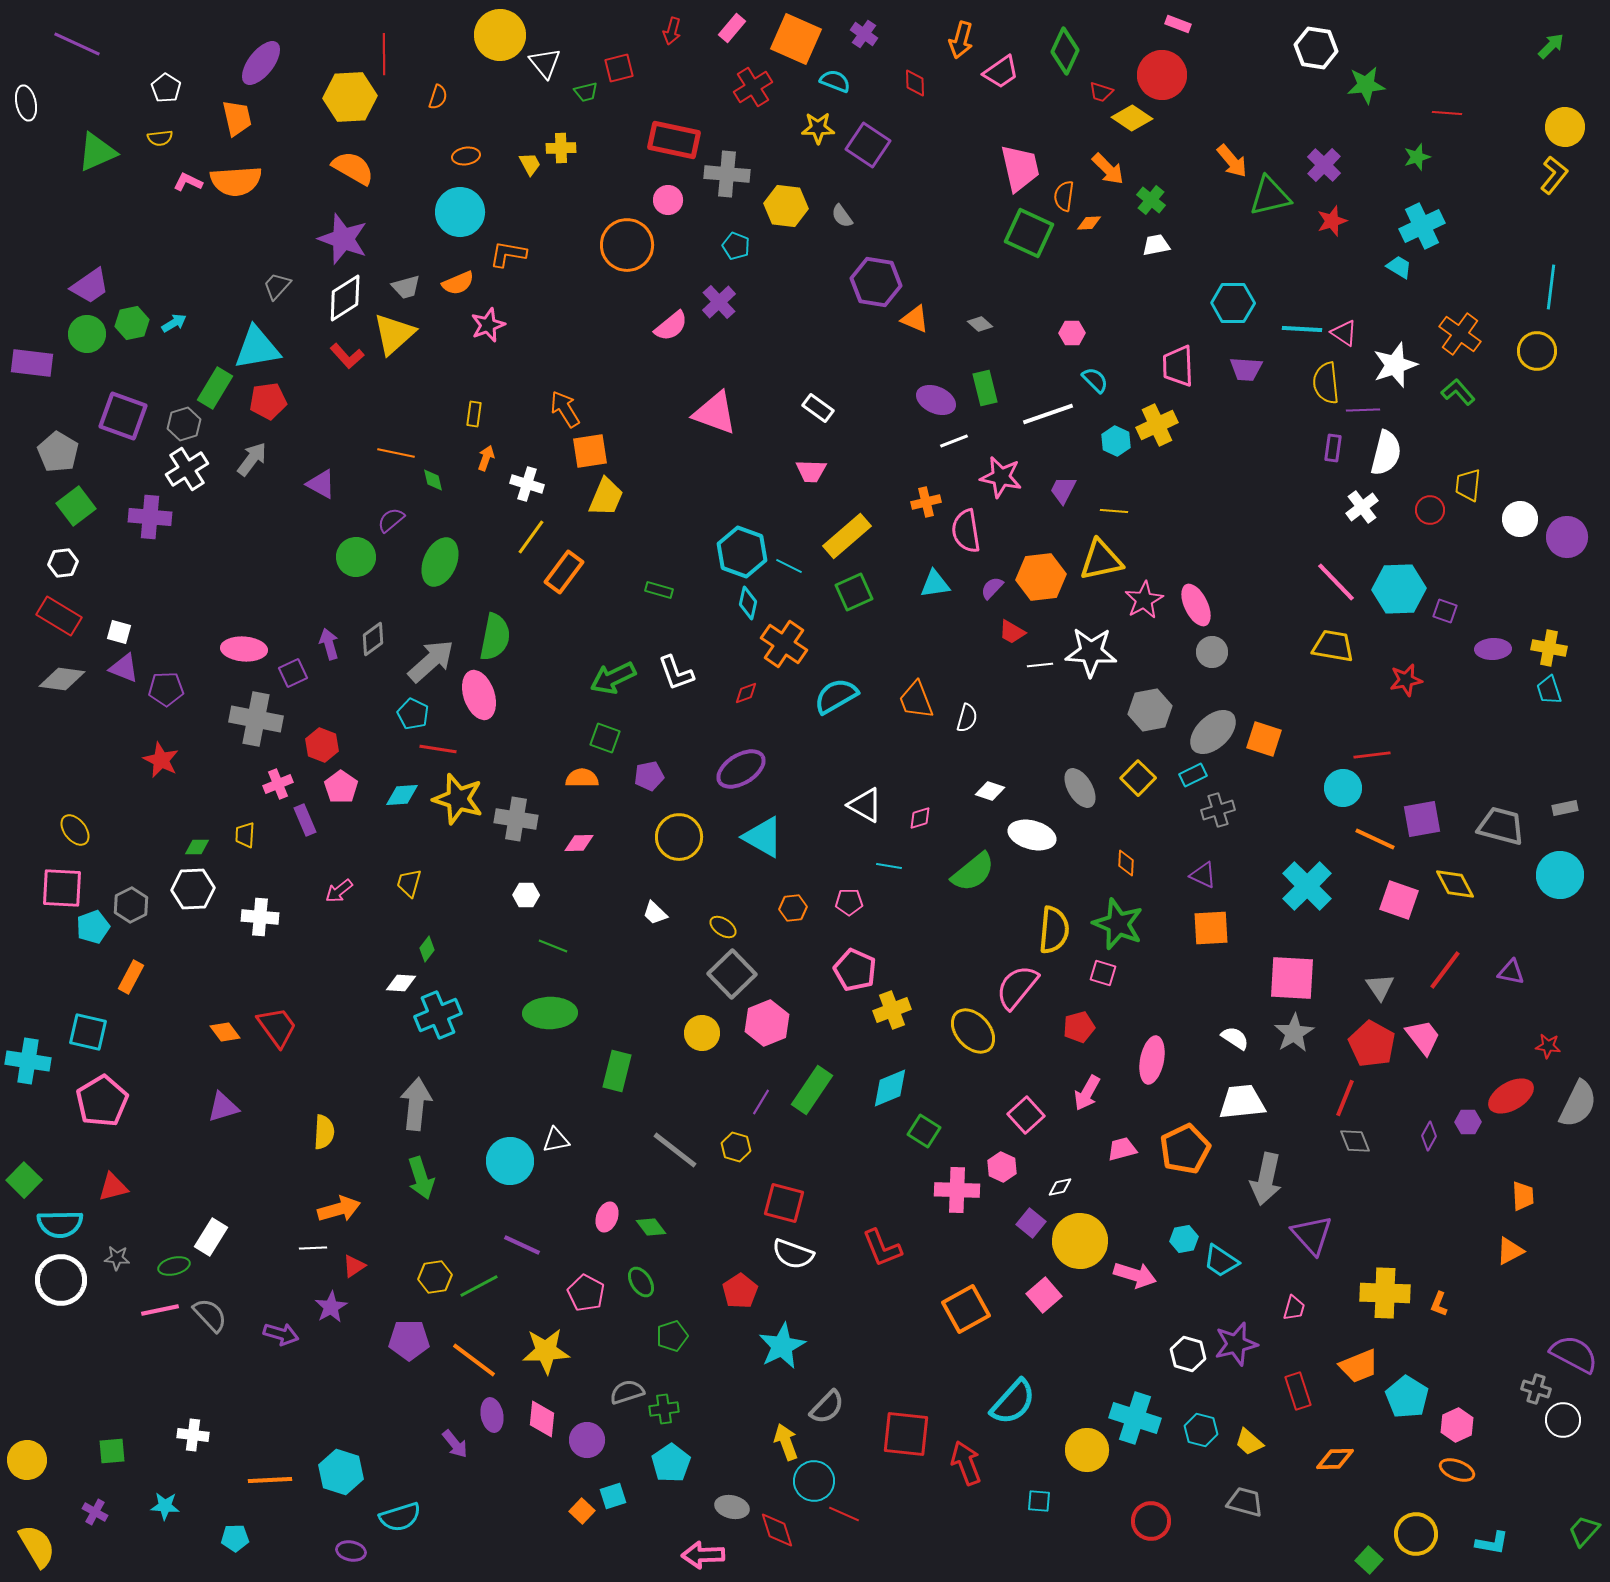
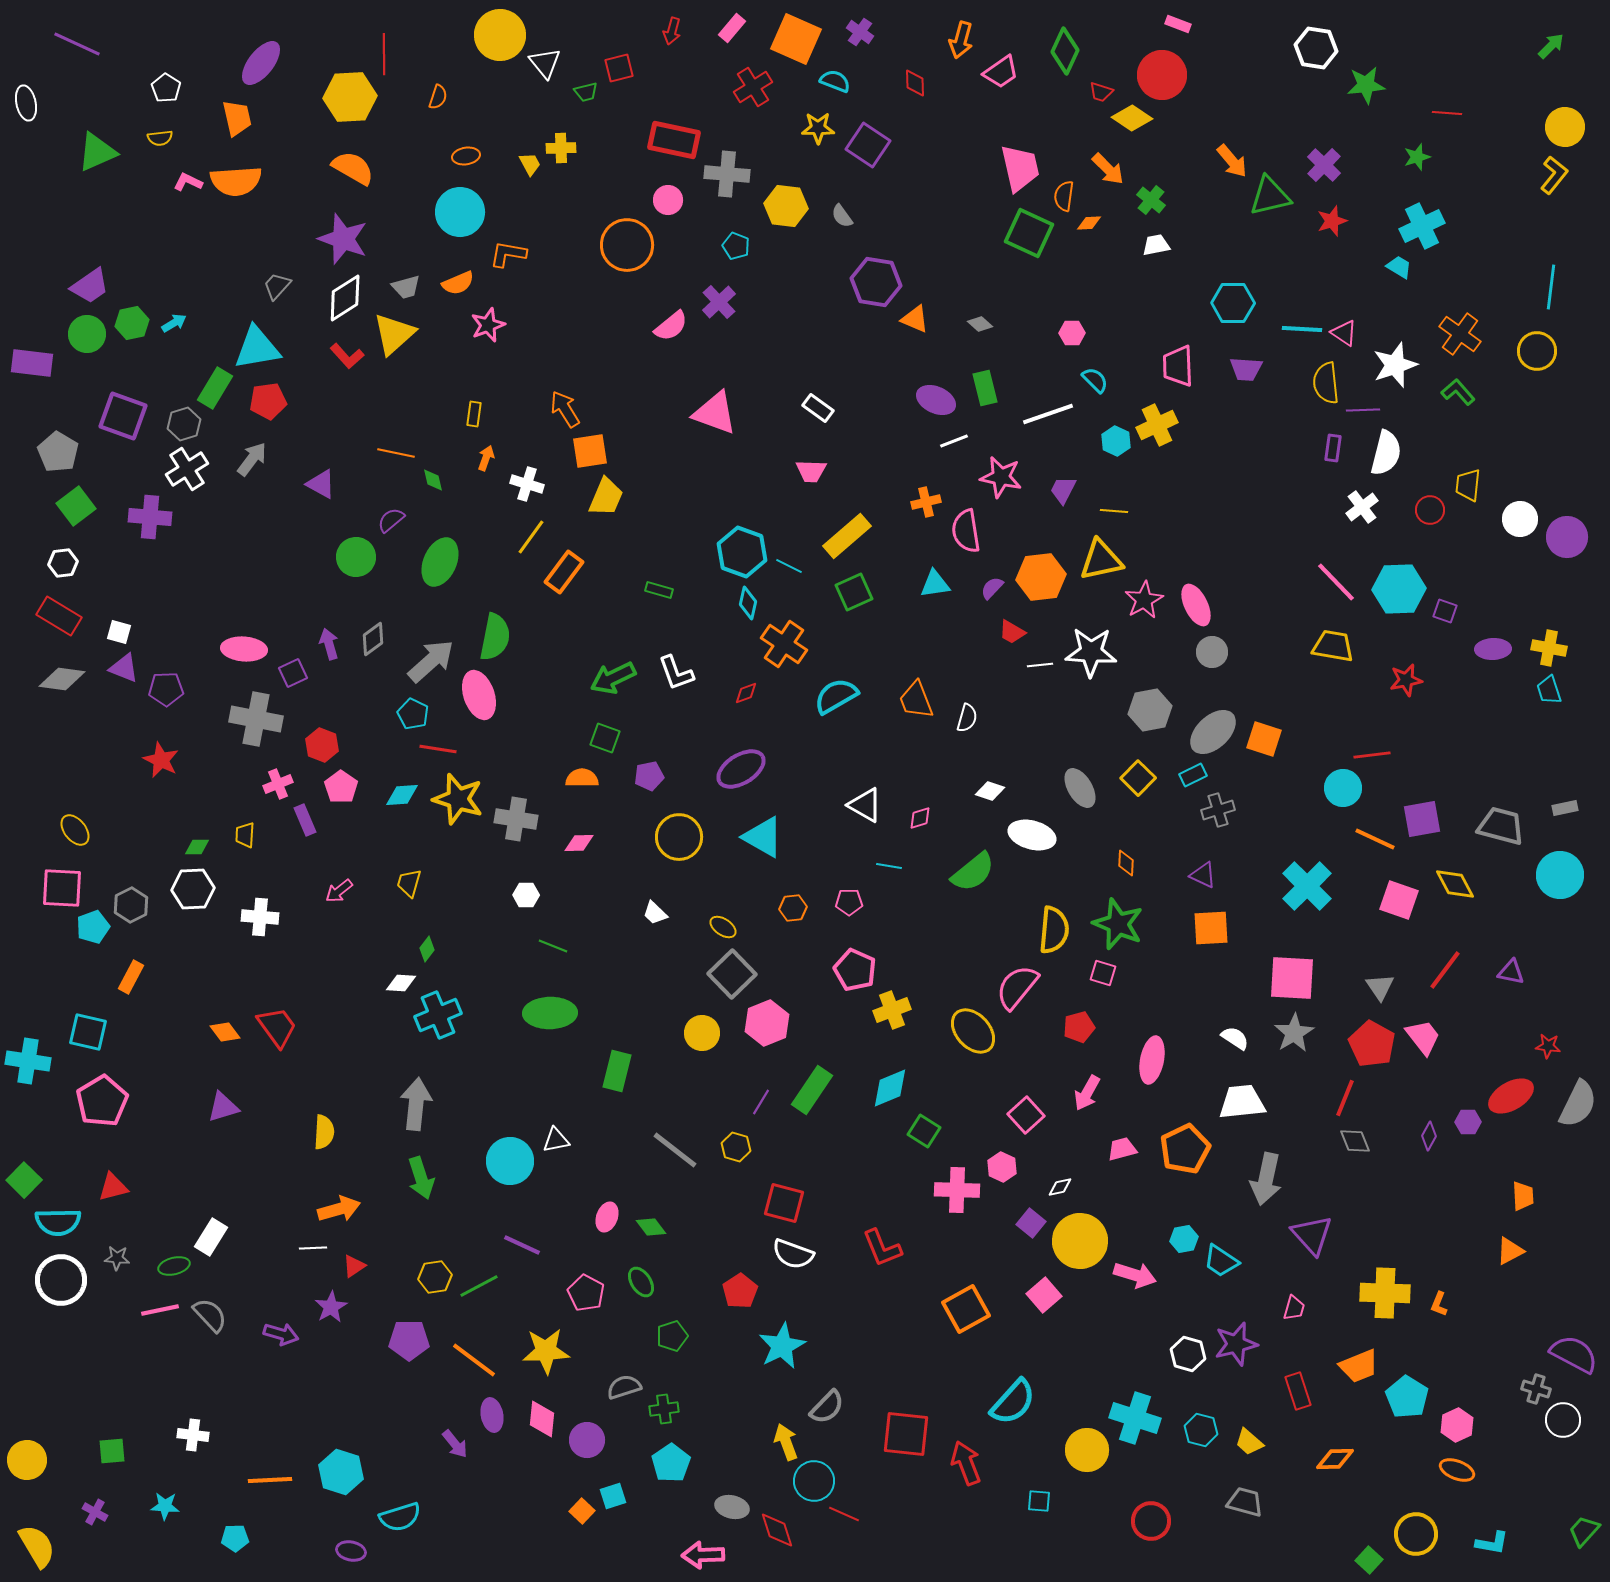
purple cross at (864, 34): moved 4 px left, 2 px up
cyan semicircle at (60, 1224): moved 2 px left, 2 px up
gray semicircle at (627, 1392): moved 3 px left, 5 px up
